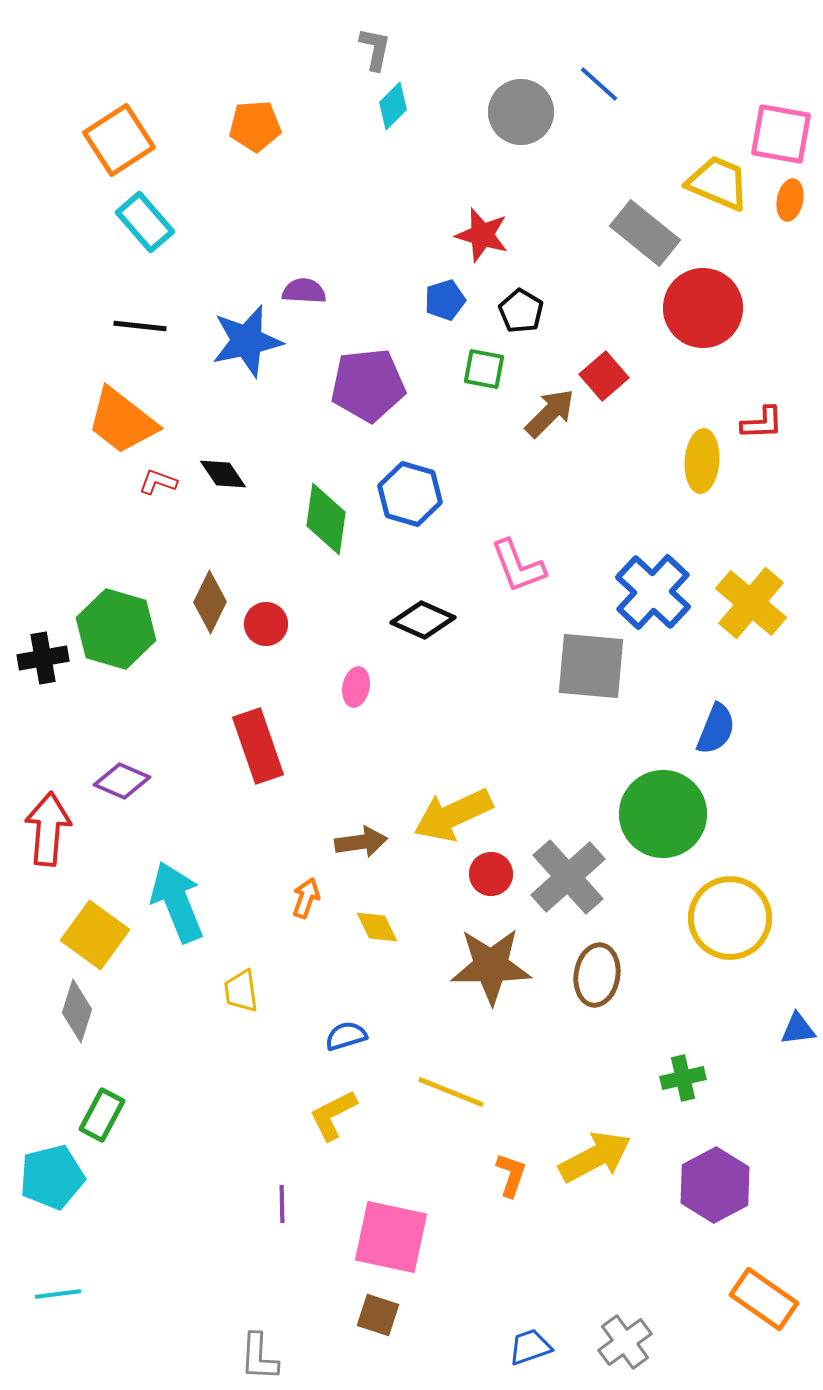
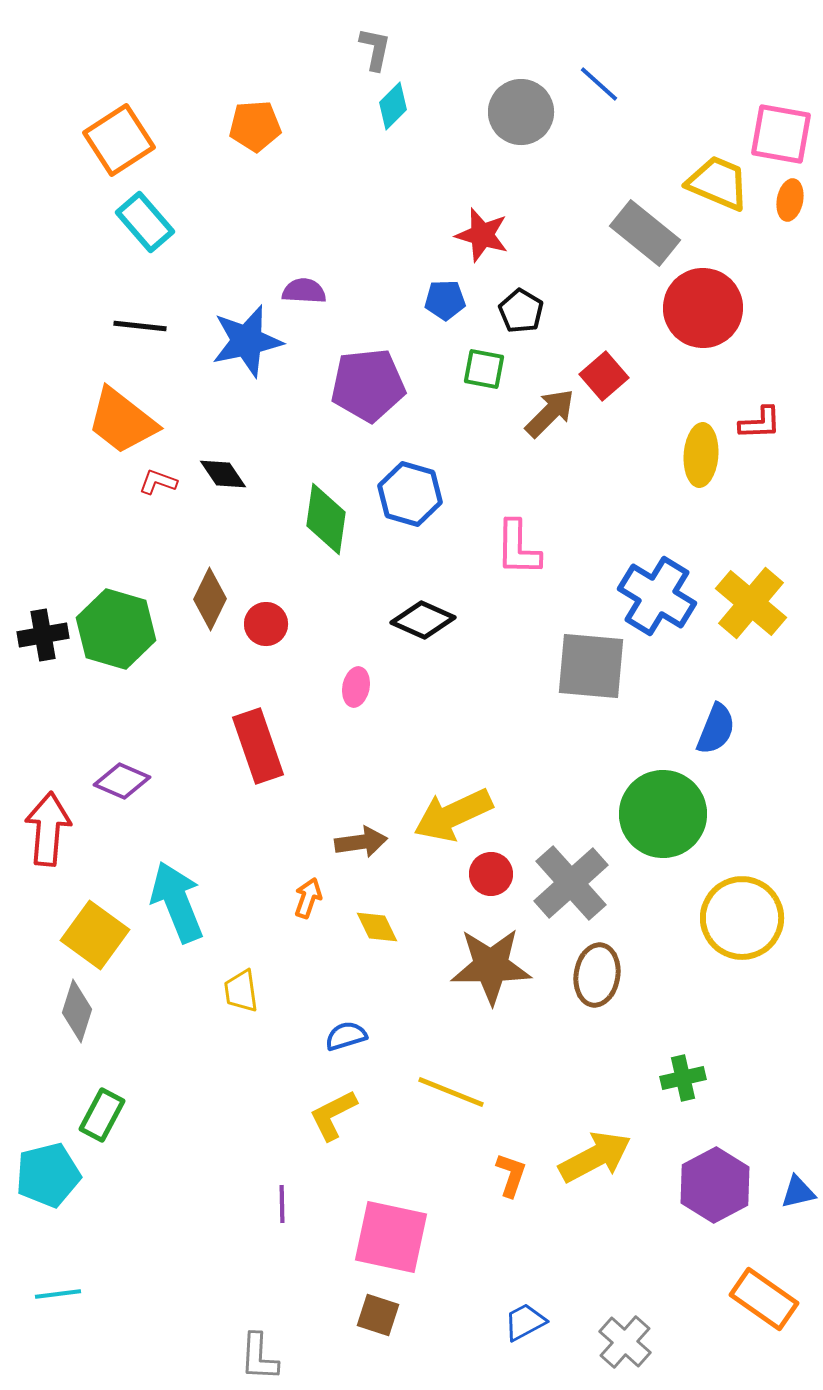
blue pentagon at (445, 300): rotated 15 degrees clockwise
red L-shape at (762, 423): moved 2 px left
yellow ellipse at (702, 461): moved 1 px left, 6 px up
pink L-shape at (518, 566): moved 18 px up; rotated 22 degrees clockwise
blue cross at (653, 592): moved 4 px right, 4 px down; rotated 12 degrees counterclockwise
brown diamond at (210, 602): moved 3 px up
black cross at (43, 658): moved 23 px up
gray cross at (568, 877): moved 3 px right, 6 px down
orange arrow at (306, 898): moved 2 px right
yellow circle at (730, 918): moved 12 px right
blue triangle at (798, 1029): moved 163 px down; rotated 6 degrees counterclockwise
cyan pentagon at (52, 1177): moved 4 px left, 2 px up
gray cross at (625, 1342): rotated 12 degrees counterclockwise
blue trapezoid at (530, 1347): moved 5 px left, 25 px up; rotated 9 degrees counterclockwise
